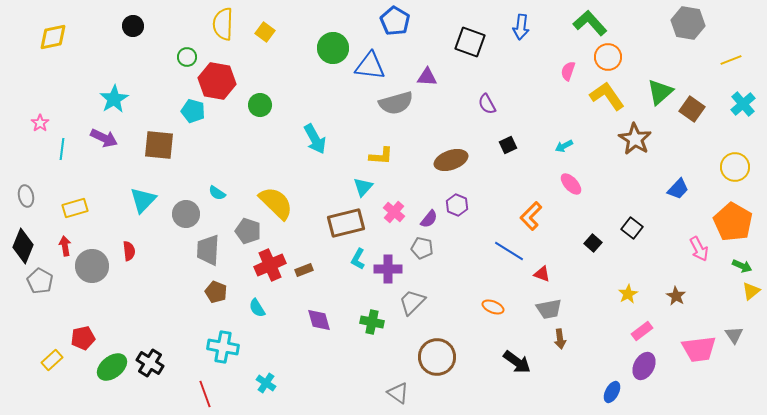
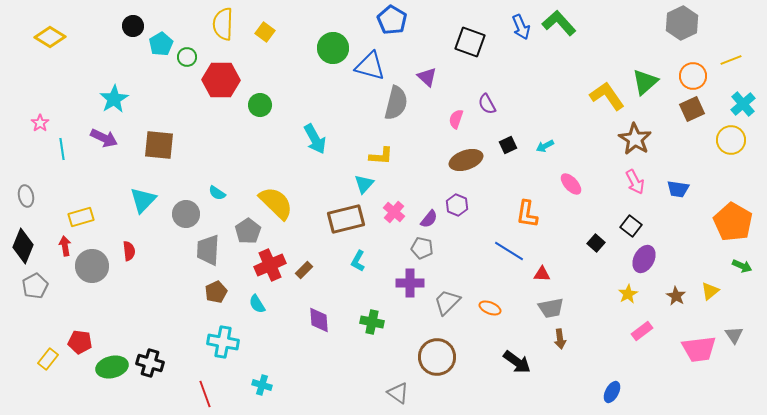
blue pentagon at (395, 21): moved 3 px left, 1 px up
green L-shape at (590, 23): moved 31 px left
gray hexagon at (688, 23): moved 6 px left; rotated 24 degrees clockwise
blue arrow at (521, 27): rotated 30 degrees counterclockwise
yellow diamond at (53, 37): moved 3 px left; rotated 44 degrees clockwise
orange circle at (608, 57): moved 85 px right, 19 px down
blue triangle at (370, 66): rotated 8 degrees clockwise
pink semicircle at (568, 71): moved 112 px left, 48 px down
purple triangle at (427, 77): rotated 40 degrees clockwise
red hexagon at (217, 81): moved 4 px right, 1 px up; rotated 9 degrees counterclockwise
green triangle at (660, 92): moved 15 px left, 10 px up
gray semicircle at (396, 103): rotated 60 degrees counterclockwise
brown square at (692, 109): rotated 30 degrees clockwise
cyan pentagon at (193, 111): moved 32 px left, 67 px up; rotated 25 degrees clockwise
cyan arrow at (564, 146): moved 19 px left
cyan line at (62, 149): rotated 15 degrees counterclockwise
brown ellipse at (451, 160): moved 15 px right
yellow circle at (735, 167): moved 4 px left, 27 px up
cyan triangle at (363, 187): moved 1 px right, 3 px up
blue trapezoid at (678, 189): rotated 55 degrees clockwise
yellow rectangle at (75, 208): moved 6 px right, 9 px down
orange L-shape at (531, 216): moved 4 px left, 2 px up; rotated 36 degrees counterclockwise
brown rectangle at (346, 223): moved 4 px up
black square at (632, 228): moved 1 px left, 2 px up
gray pentagon at (248, 231): rotated 20 degrees clockwise
black square at (593, 243): moved 3 px right
pink arrow at (699, 249): moved 64 px left, 67 px up
cyan L-shape at (358, 259): moved 2 px down
purple cross at (388, 269): moved 22 px right, 14 px down
brown rectangle at (304, 270): rotated 24 degrees counterclockwise
red triangle at (542, 274): rotated 18 degrees counterclockwise
gray pentagon at (40, 281): moved 5 px left, 5 px down; rotated 15 degrees clockwise
yellow triangle at (751, 291): moved 41 px left
brown pentagon at (216, 292): rotated 25 degrees clockwise
gray trapezoid at (412, 302): moved 35 px right
orange ellipse at (493, 307): moved 3 px left, 1 px down
cyan semicircle at (257, 308): moved 4 px up
gray trapezoid at (549, 309): moved 2 px right, 1 px up
purple diamond at (319, 320): rotated 12 degrees clockwise
red pentagon at (83, 338): moved 3 px left, 4 px down; rotated 20 degrees clockwise
cyan cross at (223, 347): moved 5 px up
yellow rectangle at (52, 360): moved 4 px left, 1 px up; rotated 10 degrees counterclockwise
black cross at (150, 363): rotated 16 degrees counterclockwise
purple ellipse at (644, 366): moved 107 px up
green ellipse at (112, 367): rotated 24 degrees clockwise
cyan cross at (266, 383): moved 4 px left, 2 px down; rotated 18 degrees counterclockwise
